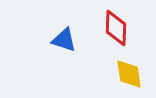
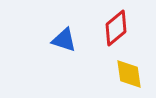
red diamond: rotated 48 degrees clockwise
